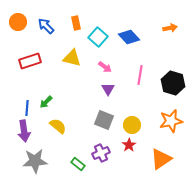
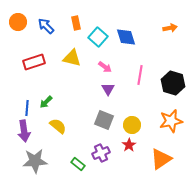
blue diamond: moved 3 px left; rotated 25 degrees clockwise
red rectangle: moved 4 px right, 1 px down
